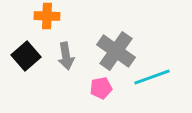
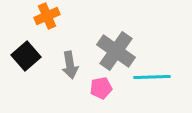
orange cross: rotated 25 degrees counterclockwise
gray arrow: moved 4 px right, 9 px down
cyan line: rotated 18 degrees clockwise
